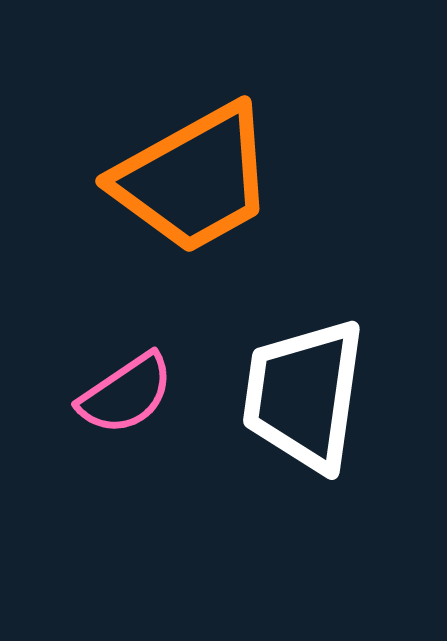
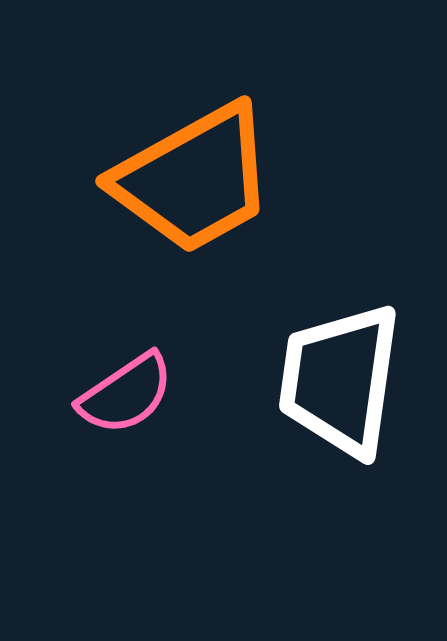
white trapezoid: moved 36 px right, 15 px up
